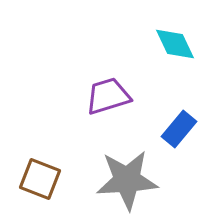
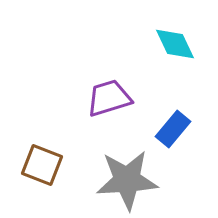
purple trapezoid: moved 1 px right, 2 px down
blue rectangle: moved 6 px left
brown square: moved 2 px right, 14 px up
